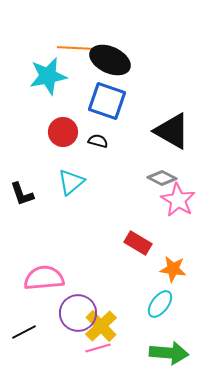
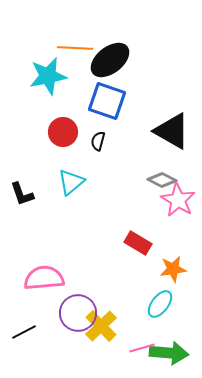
black ellipse: rotated 63 degrees counterclockwise
black semicircle: rotated 90 degrees counterclockwise
gray diamond: moved 2 px down
orange star: rotated 16 degrees counterclockwise
pink line: moved 44 px right
